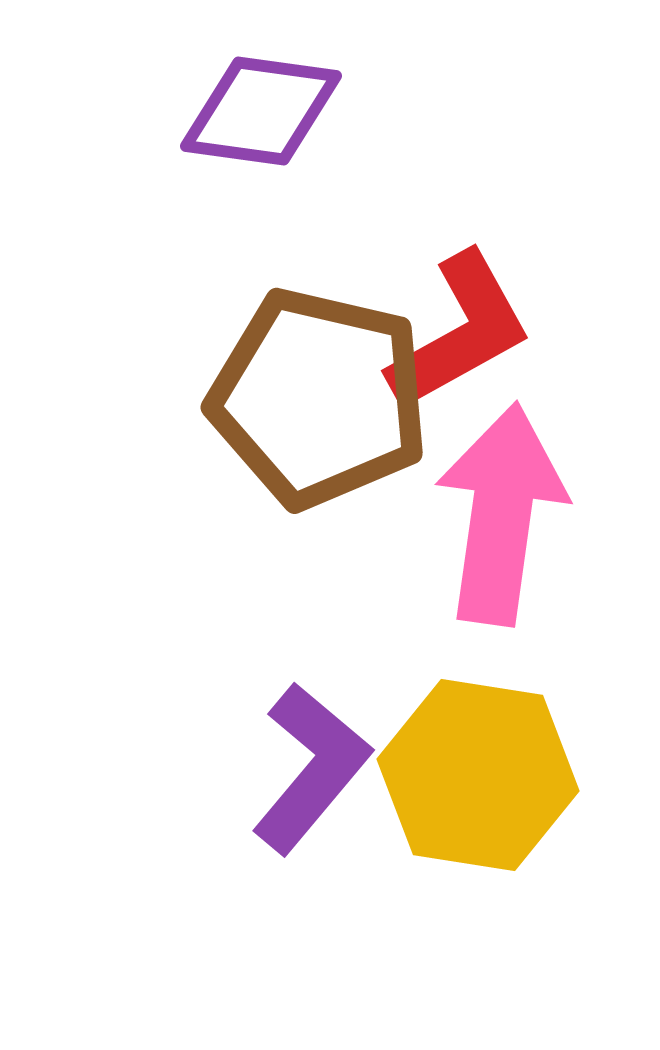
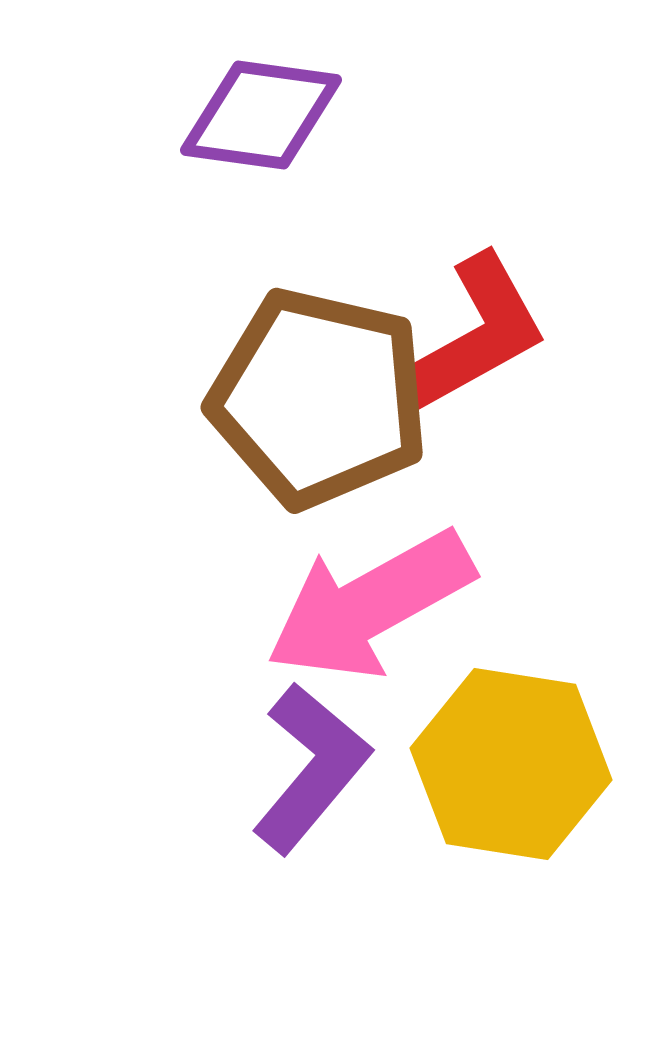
purple diamond: moved 4 px down
red L-shape: moved 16 px right, 2 px down
pink arrow: moved 131 px left, 91 px down; rotated 127 degrees counterclockwise
yellow hexagon: moved 33 px right, 11 px up
